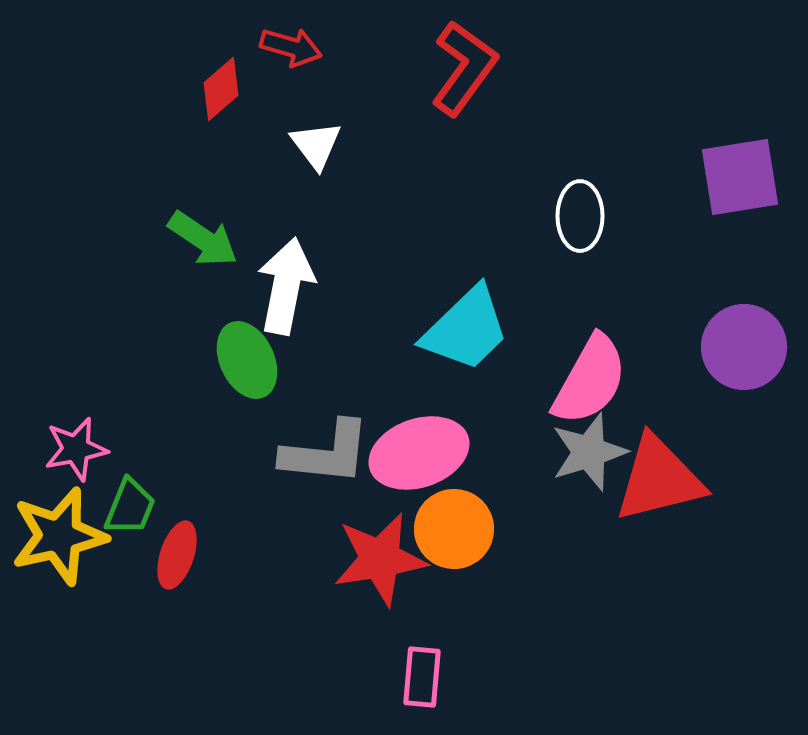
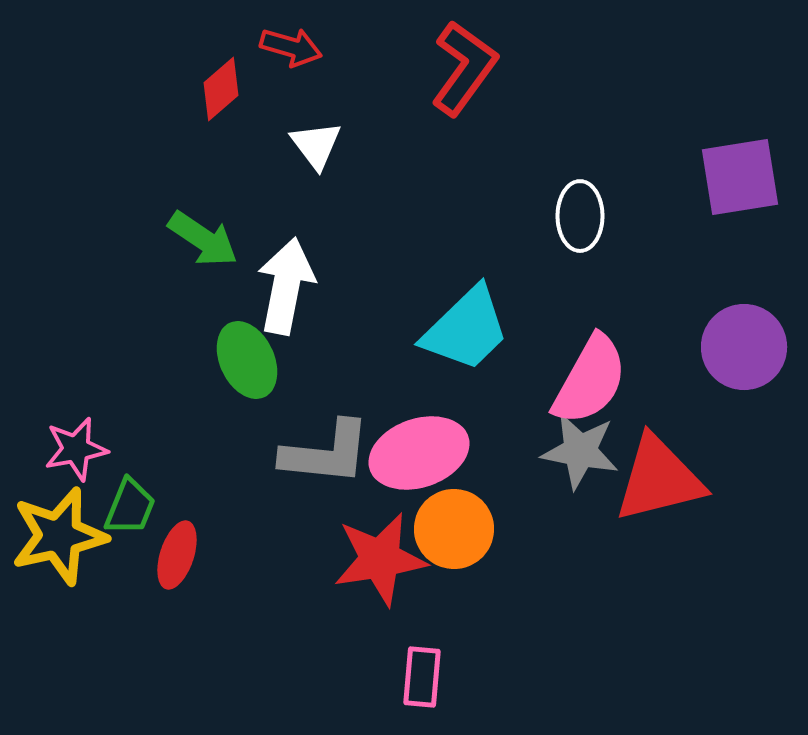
gray star: moved 9 px left, 1 px up; rotated 28 degrees clockwise
